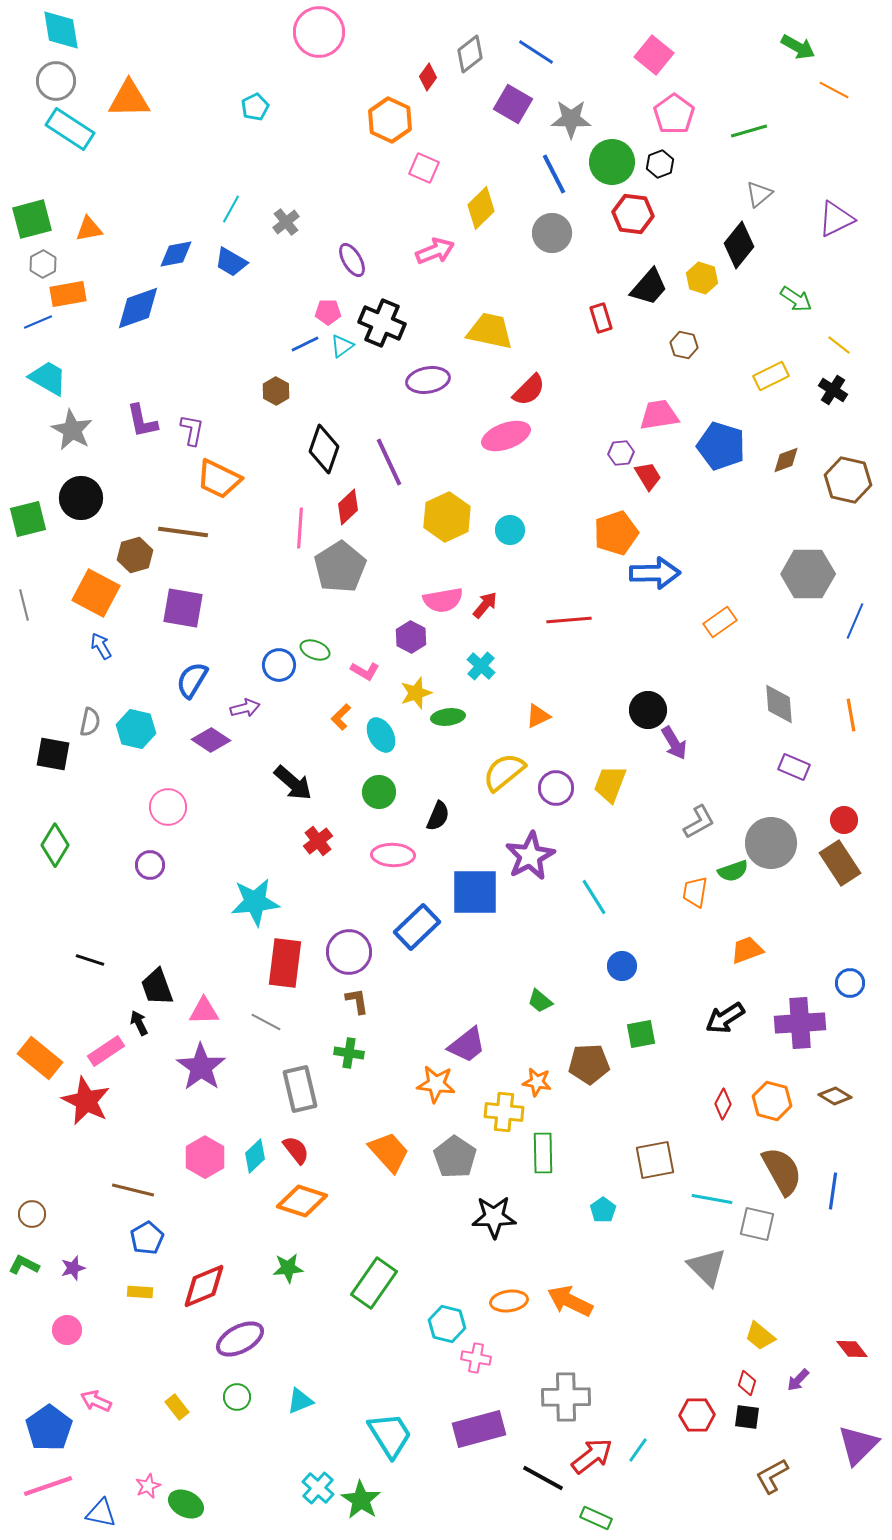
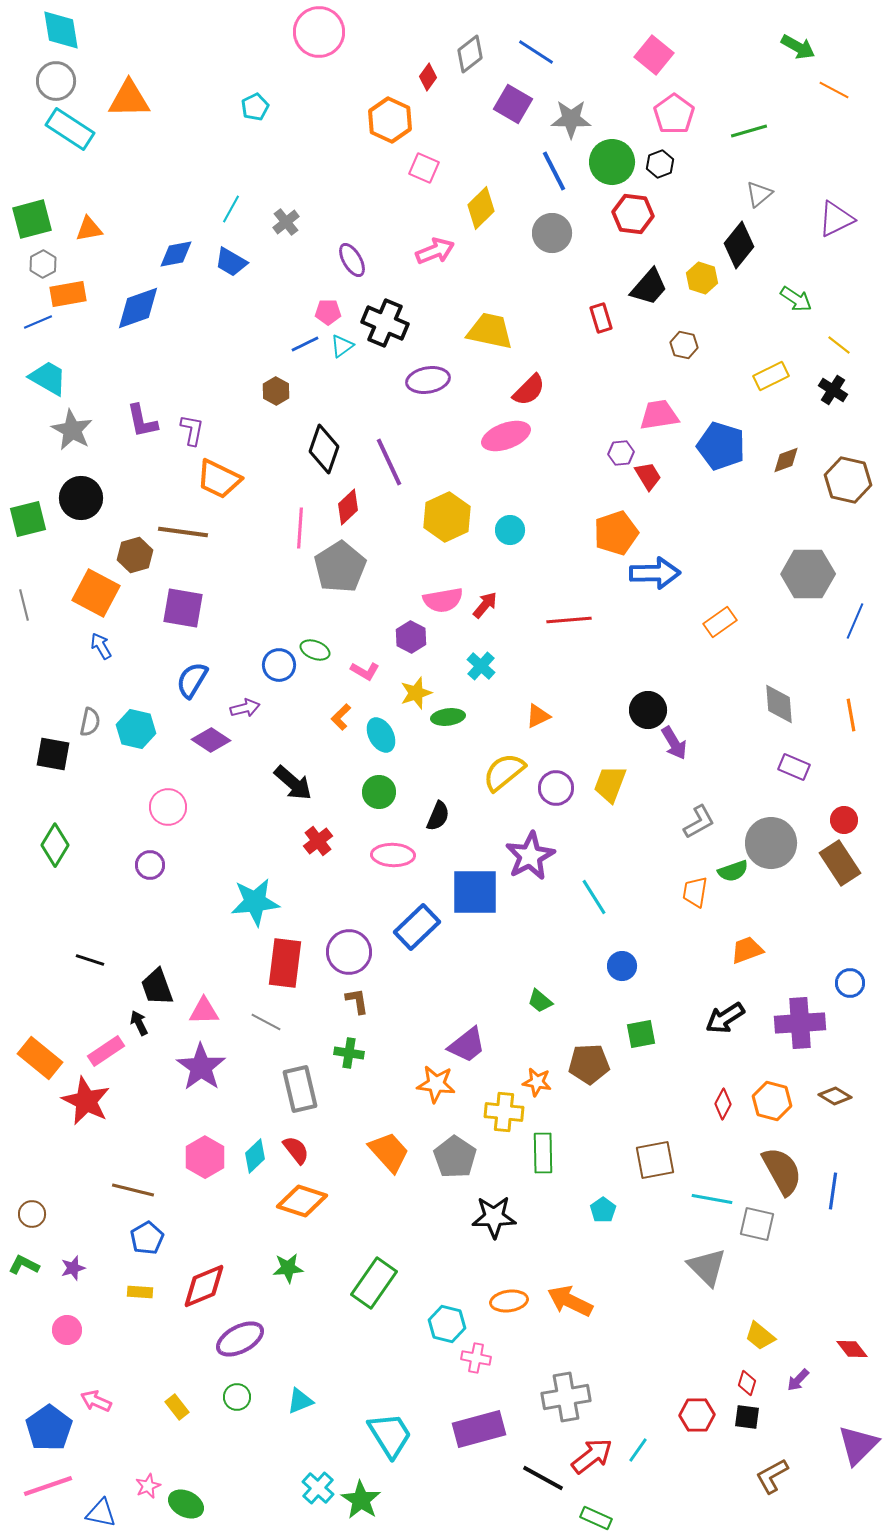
blue line at (554, 174): moved 3 px up
black cross at (382, 323): moved 3 px right
gray cross at (566, 1397): rotated 9 degrees counterclockwise
